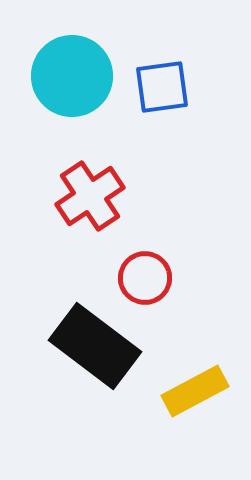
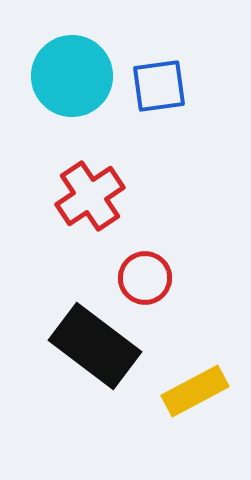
blue square: moved 3 px left, 1 px up
